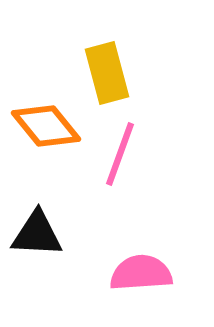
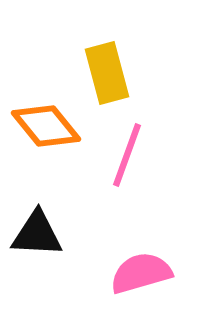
pink line: moved 7 px right, 1 px down
pink semicircle: rotated 12 degrees counterclockwise
